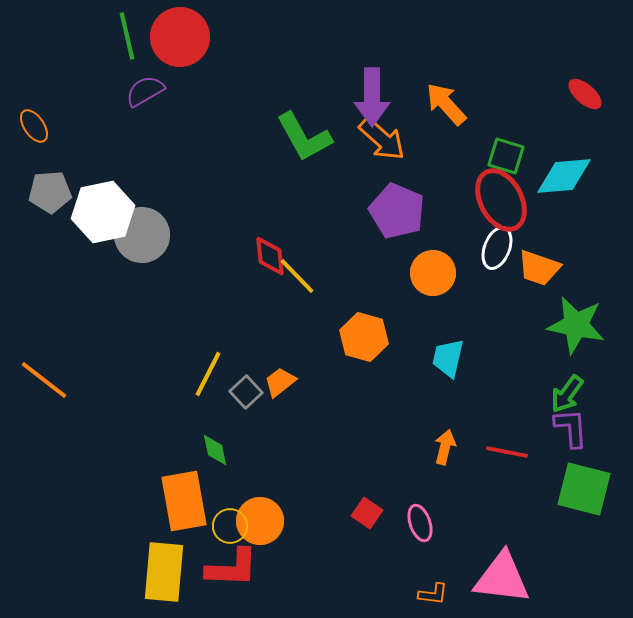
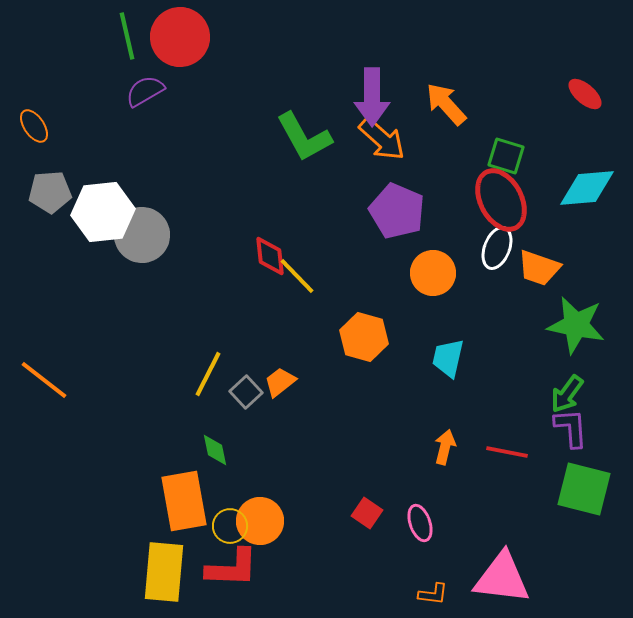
cyan diamond at (564, 176): moved 23 px right, 12 px down
white hexagon at (103, 212): rotated 6 degrees clockwise
